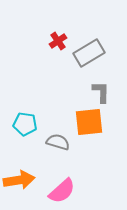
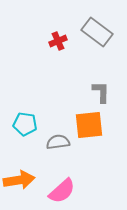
red cross: rotated 12 degrees clockwise
gray rectangle: moved 8 px right, 21 px up; rotated 68 degrees clockwise
orange square: moved 3 px down
gray semicircle: rotated 25 degrees counterclockwise
